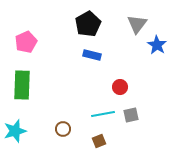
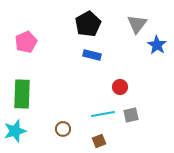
green rectangle: moved 9 px down
